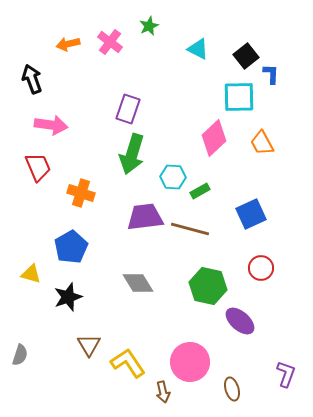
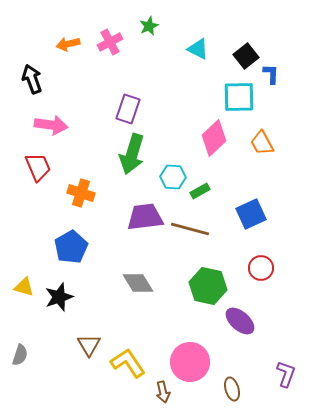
pink cross: rotated 25 degrees clockwise
yellow triangle: moved 7 px left, 13 px down
black star: moved 9 px left
